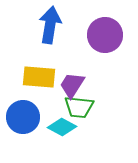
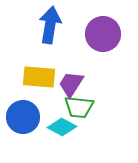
purple circle: moved 2 px left, 1 px up
purple trapezoid: moved 1 px left, 1 px up
